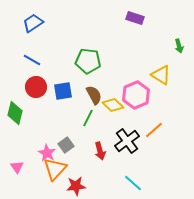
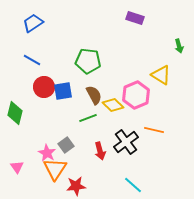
red circle: moved 8 px right
green line: rotated 42 degrees clockwise
orange line: rotated 54 degrees clockwise
black cross: moved 1 px left, 1 px down
orange triangle: rotated 10 degrees counterclockwise
cyan line: moved 2 px down
